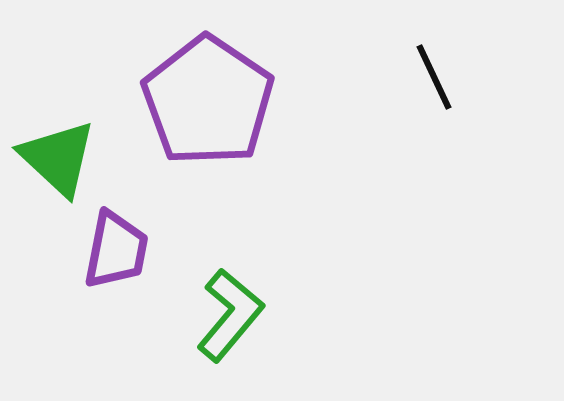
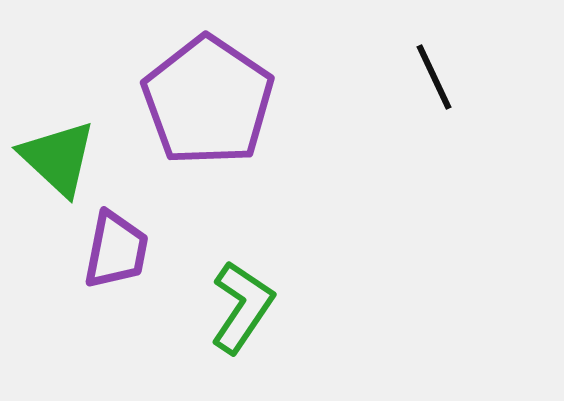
green L-shape: moved 12 px right, 8 px up; rotated 6 degrees counterclockwise
